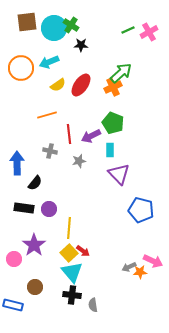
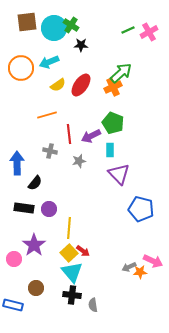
blue pentagon: moved 1 px up
brown circle: moved 1 px right, 1 px down
